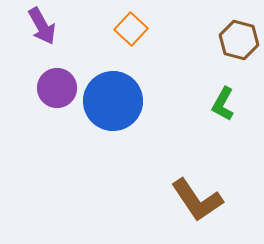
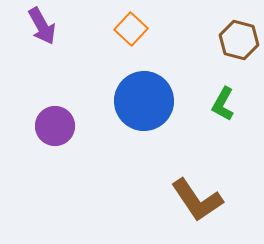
purple circle: moved 2 px left, 38 px down
blue circle: moved 31 px right
